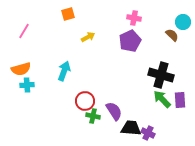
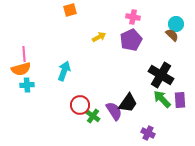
orange square: moved 2 px right, 4 px up
pink cross: moved 1 px left, 1 px up
cyan circle: moved 7 px left, 2 px down
pink line: moved 23 px down; rotated 35 degrees counterclockwise
yellow arrow: moved 11 px right
purple pentagon: moved 1 px right, 1 px up
black cross: rotated 15 degrees clockwise
red circle: moved 5 px left, 4 px down
green cross: rotated 24 degrees clockwise
black trapezoid: moved 3 px left, 25 px up; rotated 120 degrees clockwise
